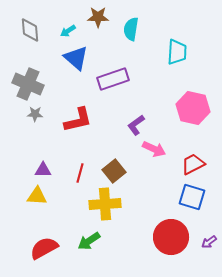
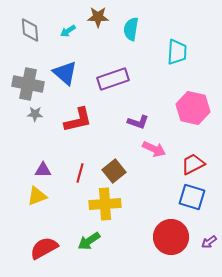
blue triangle: moved 11 px left, 15 px down
gray cross: rotated 12 degrees counterclockwise
purple L-shape: moved 2 px right, 3 px up; rotated 125 degrees counterclockwise
yellow triangle: rotated 25 degrees counterclockwise
